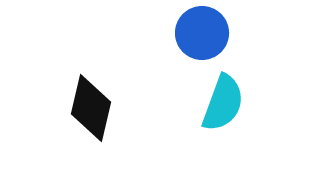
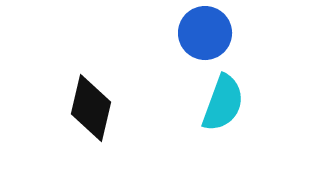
blue circle: moved 3 px right
